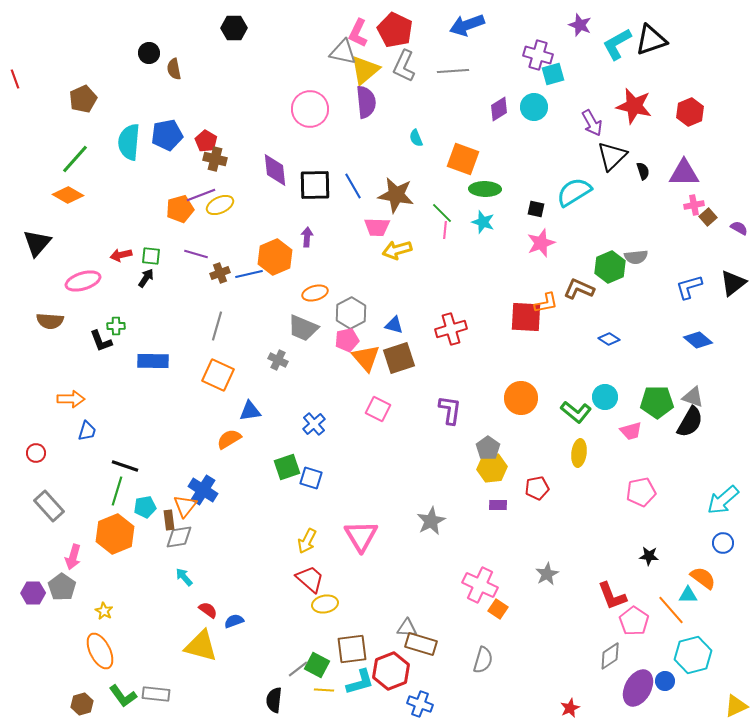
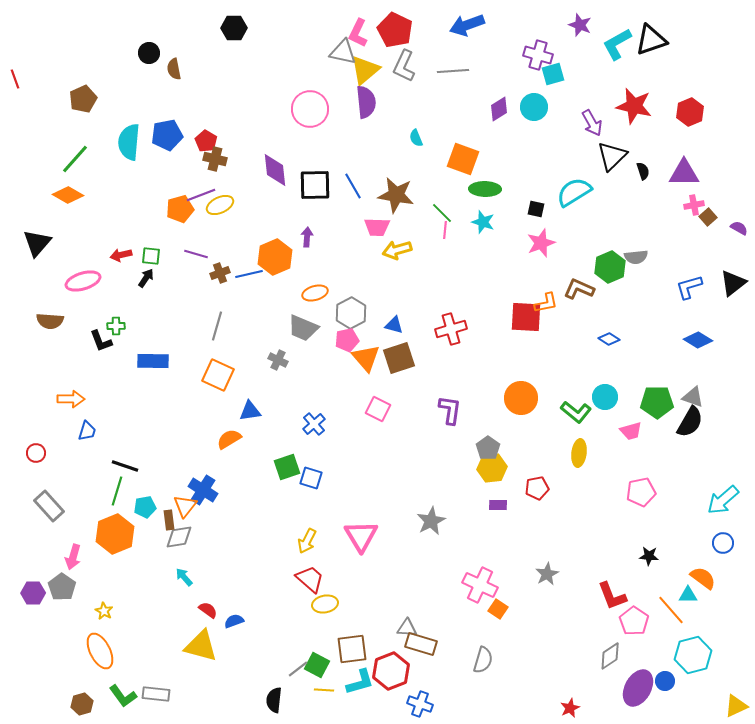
blue diamond at (698, 340): rotated 8 degrees counterclockwise
